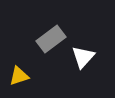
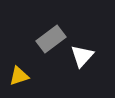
white triangle: moved 1 px left, 1 px up
